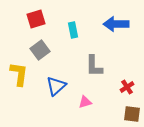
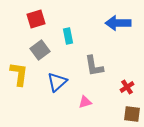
blue arrow: moved 2 px right, 1 px up
cyan rectangle: moved 5 px left, 6 px down
gray L-shape: rotated 10 degrees counterclockwise
blue triangle: moved 1 px right, 4 px up
